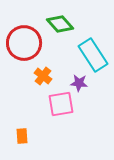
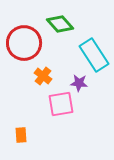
cyan rectangle: moved 1 px right
orange rectangle: moved 1 px left, 1 px up
